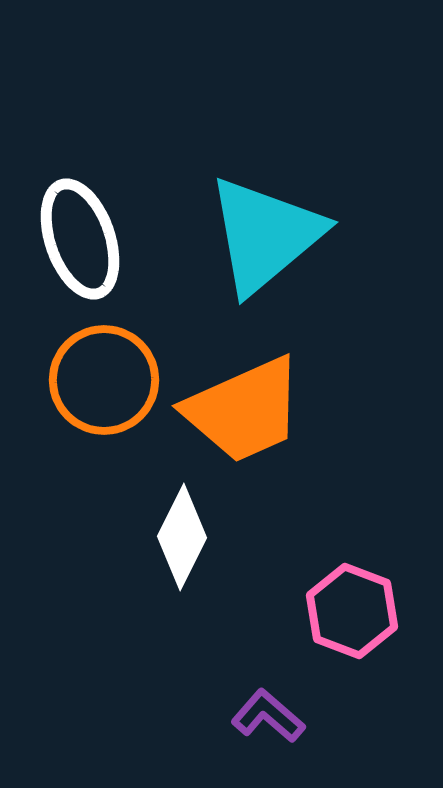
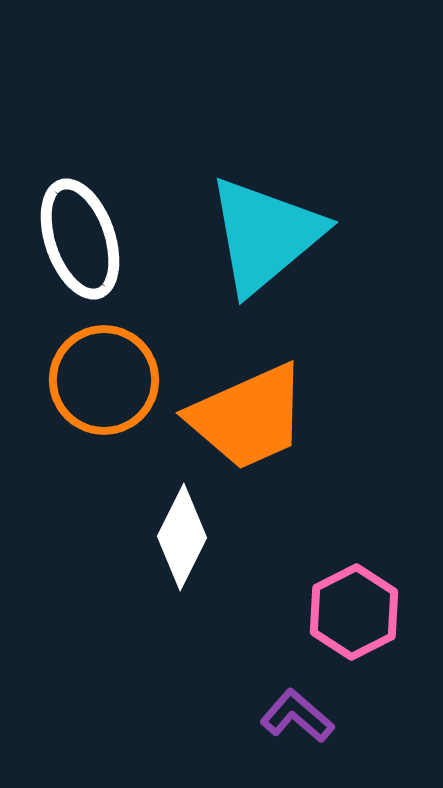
orange trapezoid: moved 4 px right, 7 px down
pink hexagon: moved 2 px right, 1 px down; rotated 12 degrees clockwise
purple L-shape: moved 29 px right
